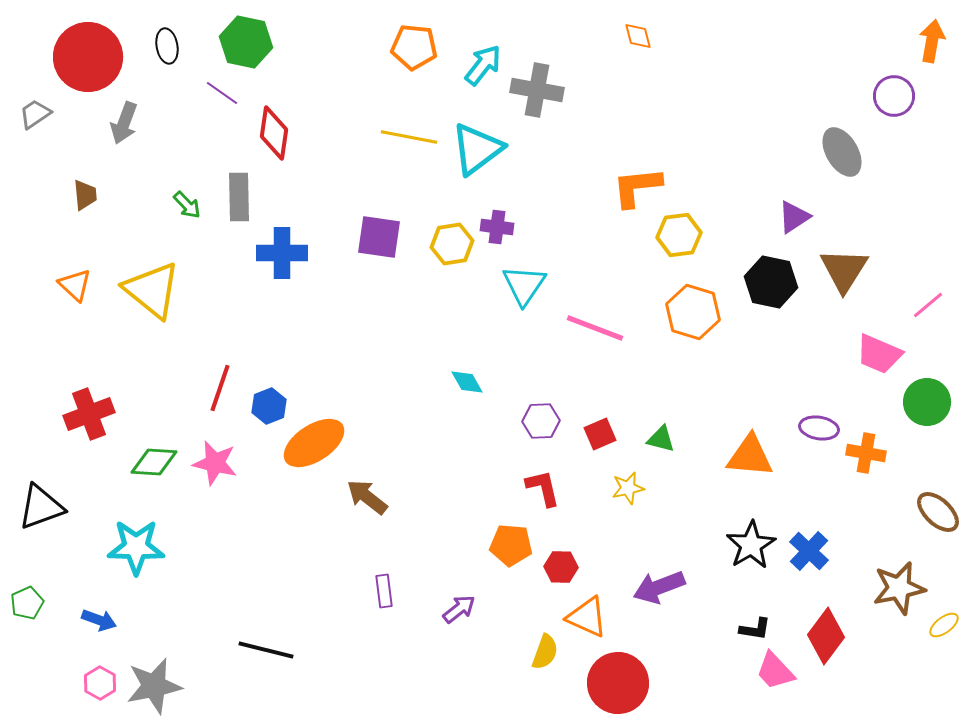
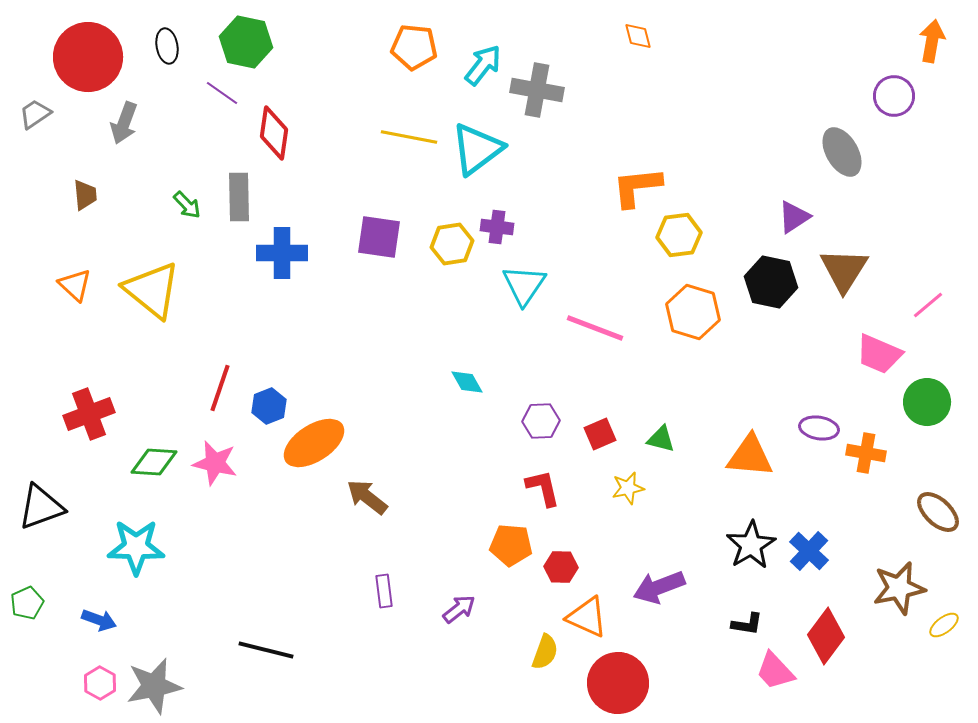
black L-shape at (755, 629): moved 8 px left, 5 px up
